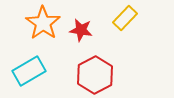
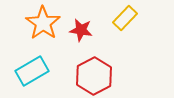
cyan rectangle: moved 3 px right
red hexagon: moved 1 px left, 1 px down
